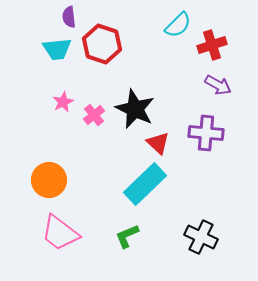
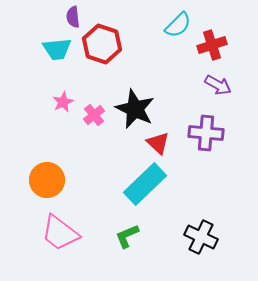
purple semicircle: moved 4 px right
orange circle: moved 2 px left
